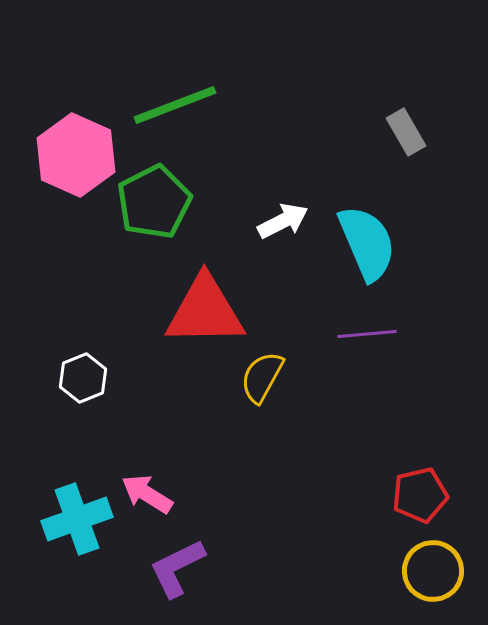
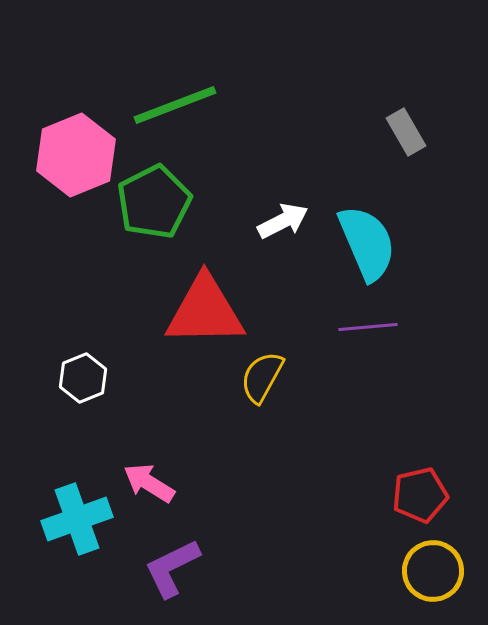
pink hexagon: rotated 14 degrees clockwise
purple line: moved 1 px right, 7 px up
pink arrow: moved 2 px right, 11 px up
purple L-shape: moved 5 px left
